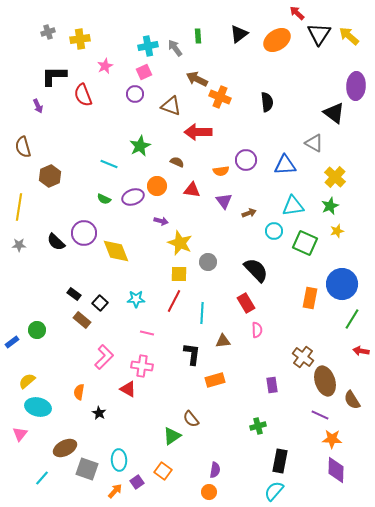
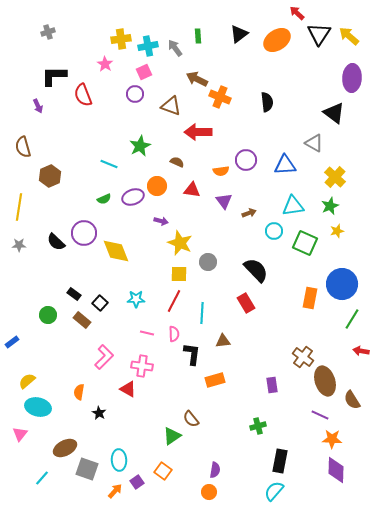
yellow cross at (80, 39): moved 41 px right
pink star at (105, 66): moved 2 px up; rotated 14 degrees counterclockwise
purple ellipse at (356, 86): moved 4 px left, 8 px up
green semicircle at (104, 199): rotated 48 degrees counterclockwise
green circle at (37, 330): moved 11 px right, 15 px up
pink semicircle at (257, 330): moved 83 px left, 4 px down
